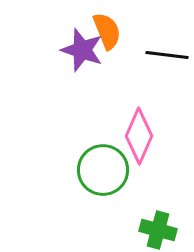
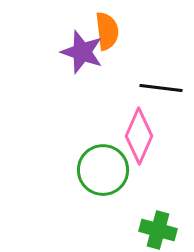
orange semicircle: rotated 15 degrees clockwise
purple star: moved 2 px down
black line: moved 6 px left, 33 px down
